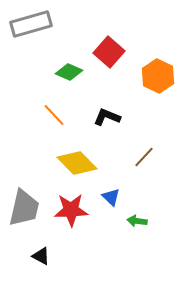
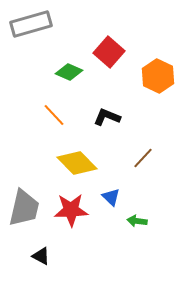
brown line: moved 1 px left, 1 px down
